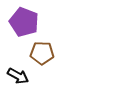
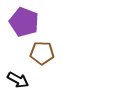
black arrow: moved 4 px down
